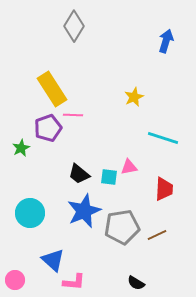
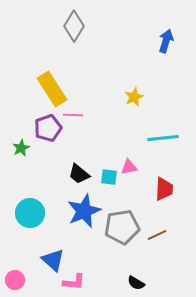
cyan line: rotated 24 degrees counterclockwise
